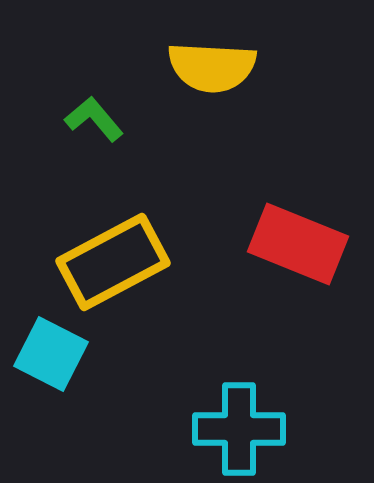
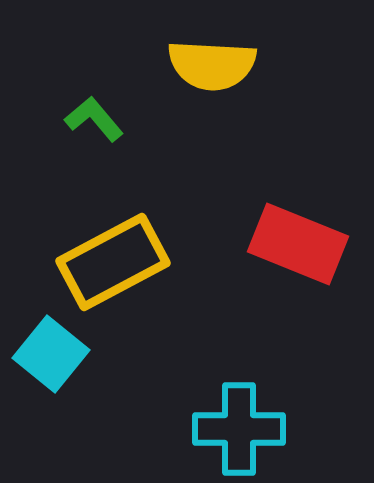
yellow semicircle: moved 2 px up
cyan square: rotated 12 degrees clockwise
